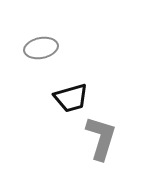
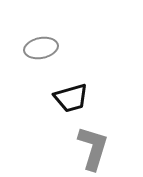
gray L-shape: moved 8 px left, 10 px down
